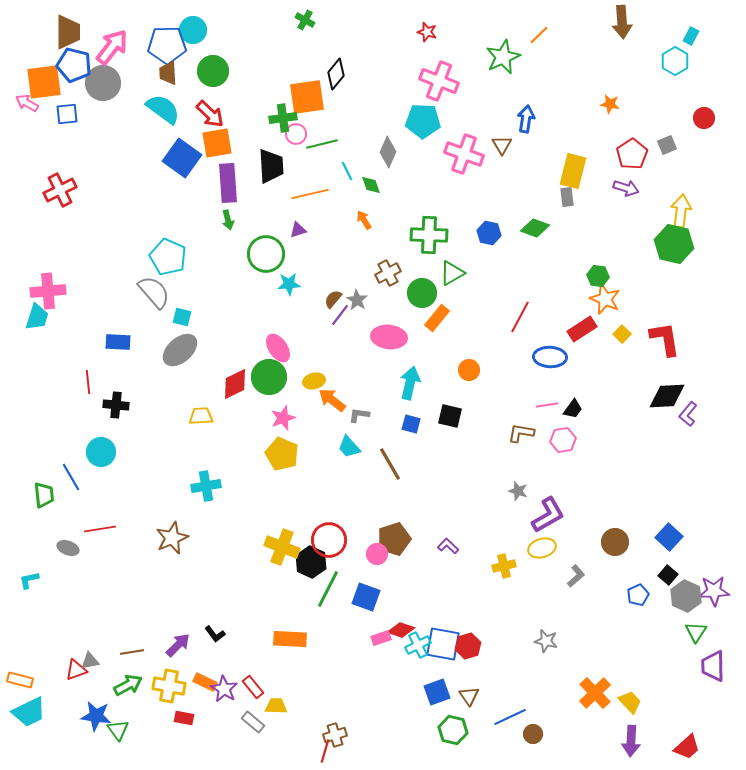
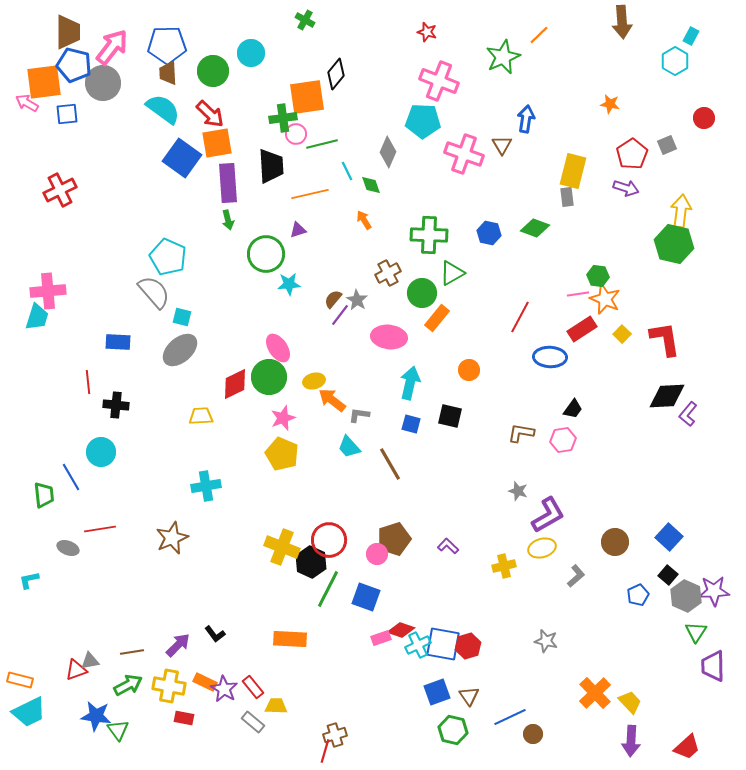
cyan circle at (193, 30): moved 58 px right, 23 px down
pink line at (547, 405): moved 31 px right, 111 px up
